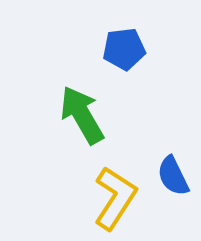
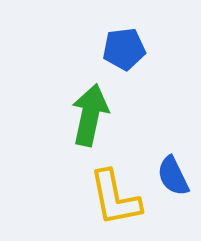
green arrow: moved 8 px right; rotated 42 degrees clockwise
yellow L-shape: rotated 136 degrees clockwise
